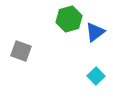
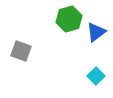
blue triangle: moved 1 px right
